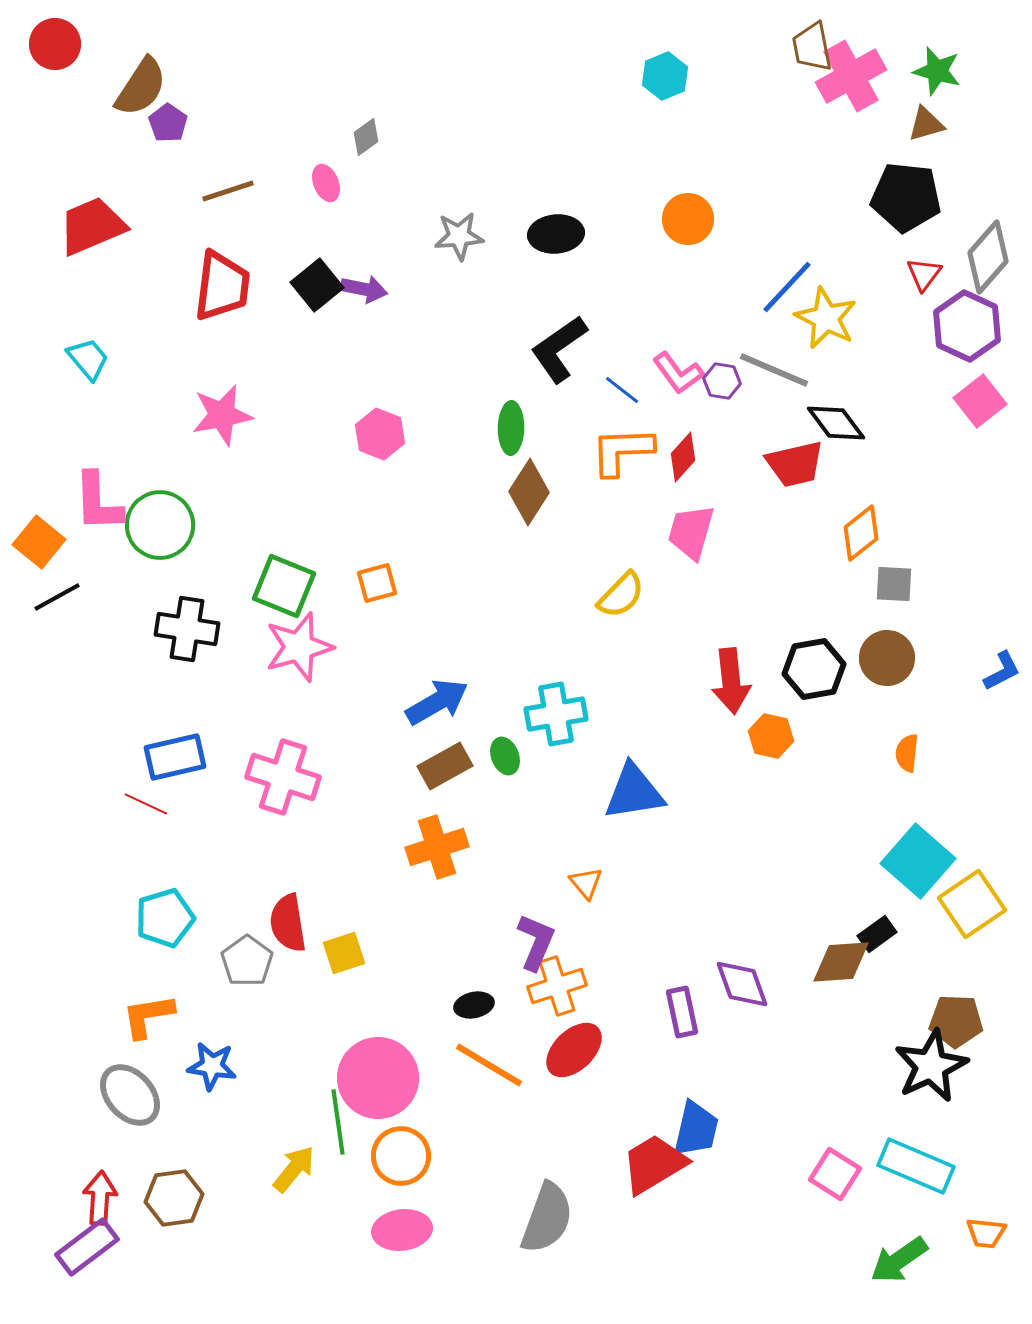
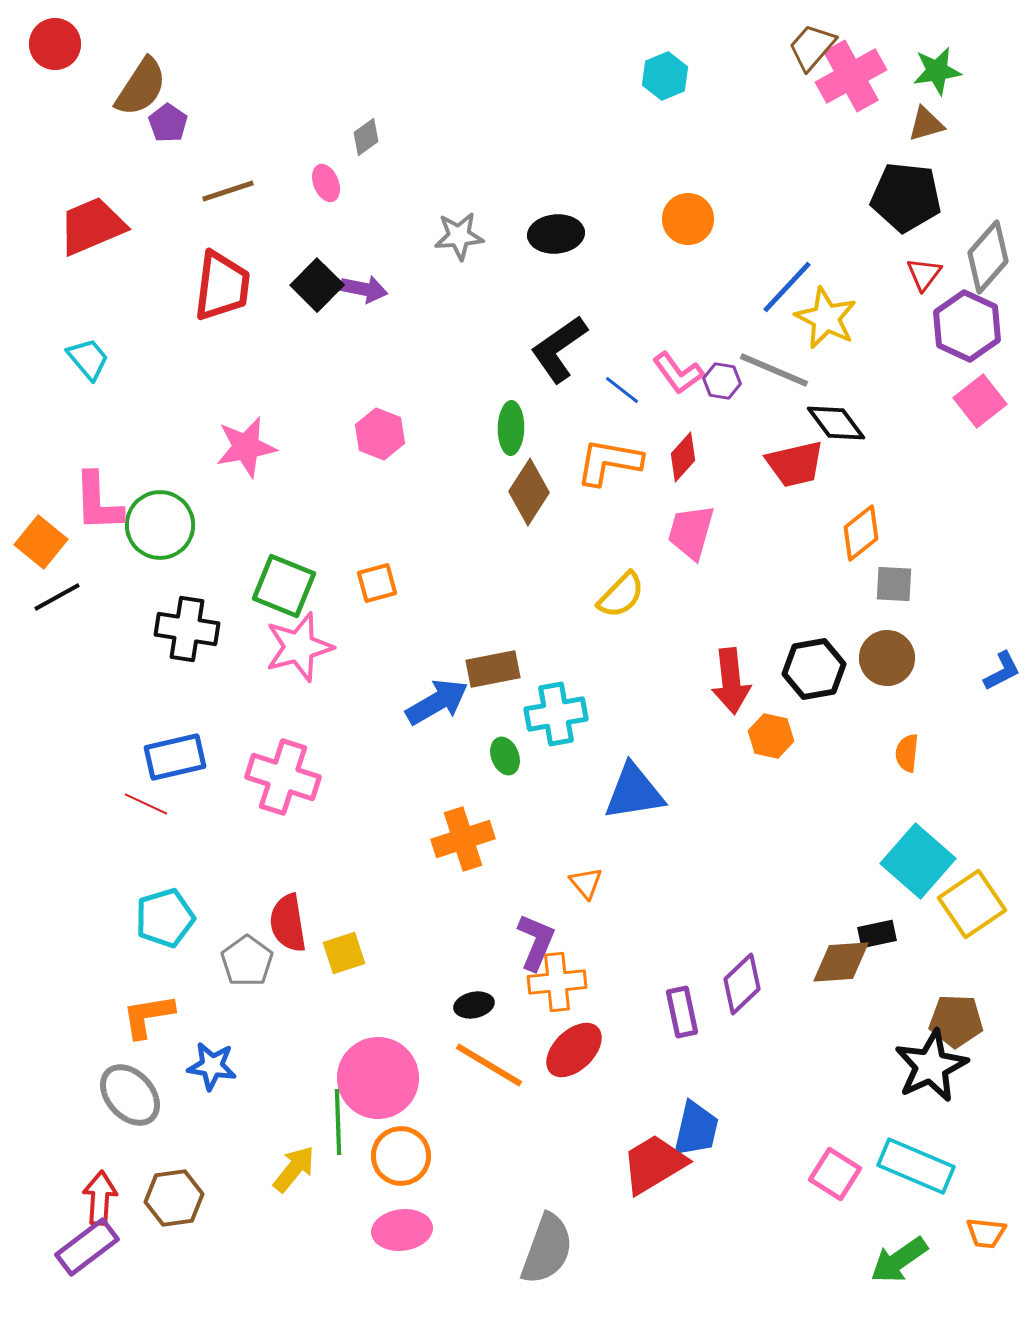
brown trapezoid at (812, 47): rotated 52 degrees clockwise
green star at (937, 71): rotated 24 degrees counterclockwise
black square at (317, 285): rotated 6 degrees counterclockwise
pink star at (222, 415): moved 24 px right, 32 px down
orange L-shape at (622, 451): moved 13 px left, 11 px down; rotated 12 degrees clockwise
orange square at (39, 542): moved 2 px right
brown rectangle at (445, 766): moved 48 px right, 97 px up; rotated 18 degrees clockwise
orange cross at (437, 847): moved 26 px right, 8 px up
black rectangle at (877, 934): rotated 24 degrees clockwise
purple diamond at (742, 984): rotated 66 degrees clockwise
orange cross at (557, 986): moved 4 px up; rotated 12 degrees clockwise
green line at (338, 1122): rotated 6 degrees clockwise
gray semicircle at (547, 1218): moved 31 px down
